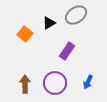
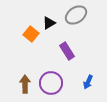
orange square: moved 6 px right
purple rectangle: rotated 66 degrees counterclockwise
purple circle: moved 4 px left
